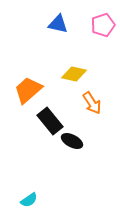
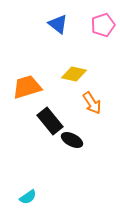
blue triangle: rotated 25 degrees clockwise
orange trapezoid: moved 1 px left, 3 px up; rotated 24 degrees clockwise
black ellipse: moved 1 px up
cyan semicircle: moved 1 px left, 3 px up
